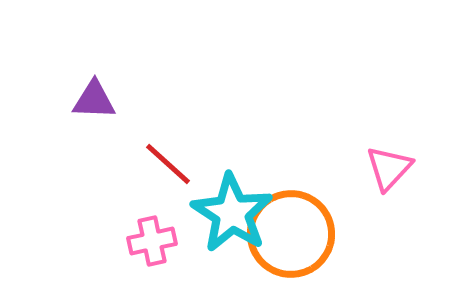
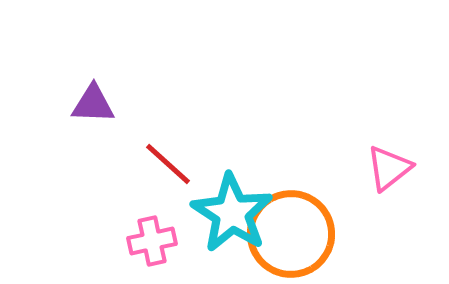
purple triangle: moved 1 px left, 4 px down
pink triangle: rotated 9 degrees clockwise
